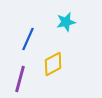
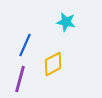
cyan star: rotated 24 degrees clockwise
blue line: moved 3 px left, 6 px down
